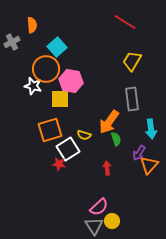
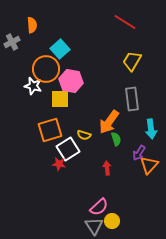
cyan square: moved 3 px right, 2 px down
